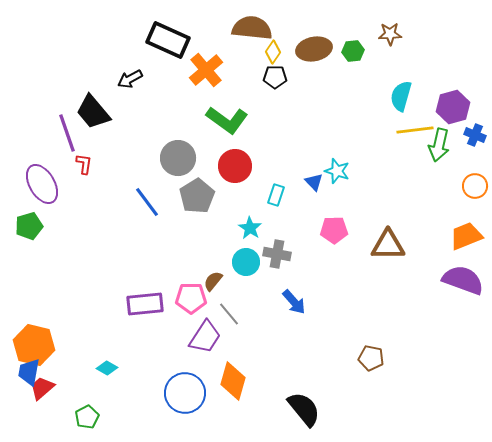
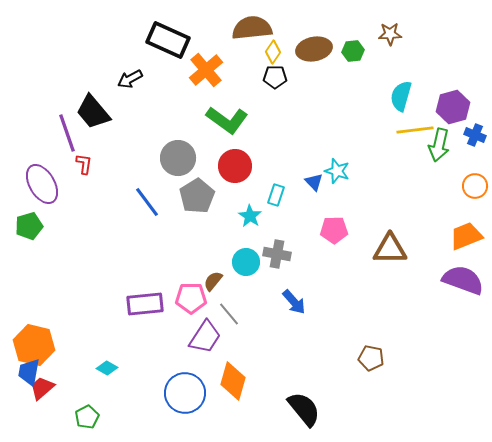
brown semicircle at (252, 28): rotated 12 degrees counterclockwise
cyan star at (250, 228): moved 12 px up
brown triangle at (388, 245): moved 2 px right, 4 px down
